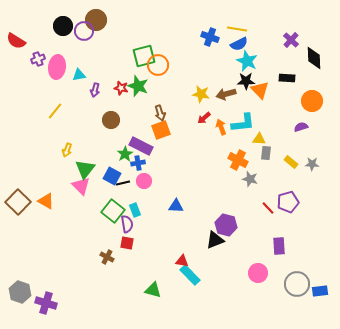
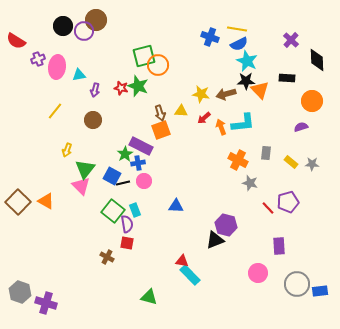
black diamond at (314, 58): moved 3 px right, 2 px down
brown circle at (111, 120): moved 18 px left
yellow triangle at (259, 139): moved 78 px left, 28 px up
gray star at (250, 179): moved 4 px down
green triangle at (153, 290): moved 4 px left, 7 px down
